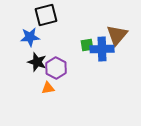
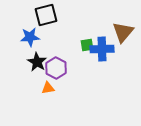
brown triangle: moved 6 px right, 3 px up
black star: rotated 12 degrees clockwise
